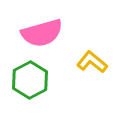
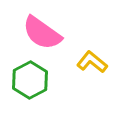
pink semicircle: rotated 51 degrees clockwise
